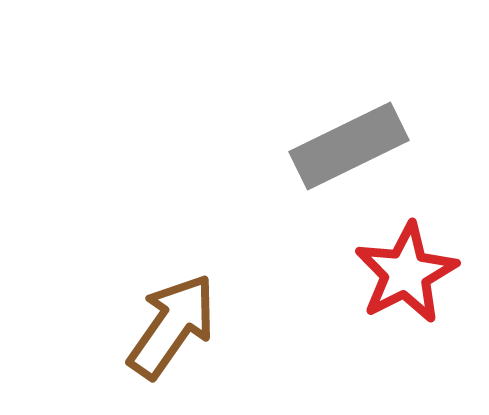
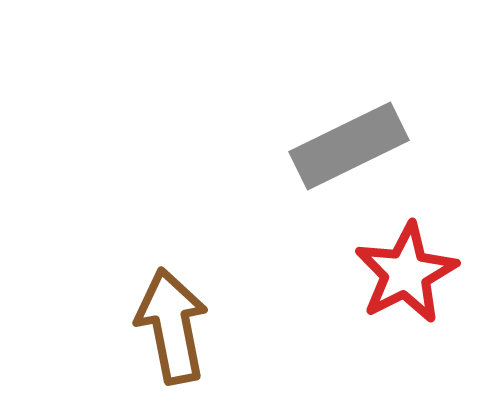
brown arrow: rotated 46 degrees counterclockwise
